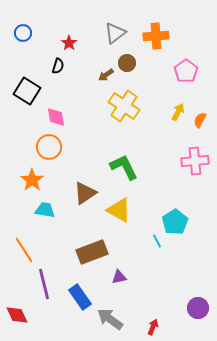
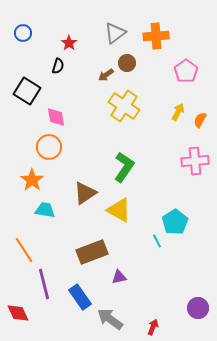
green L-shape: rotated 60 degrees clockwise
red diamond: moved 1 px right, 2 px up
